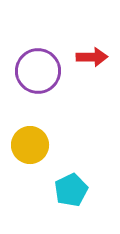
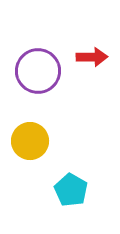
yellow circle: moved 4 px up
cyan pentagon: rotated 16 degrees counterclockwise
